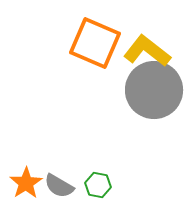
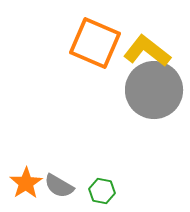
green hexagon: moved 4 px right, 6 px down
